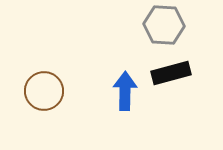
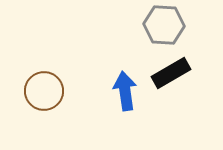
black rectangle: rotated 15 degrees counterclockwise
blue arrow: rotated 9 degrees counterclockwise
